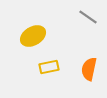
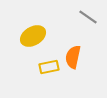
orange semicircle: moved 16 px left, 12 px up
